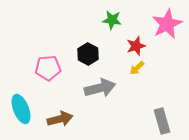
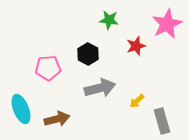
green star: moved 3 px left
yellow arrow: moved 33 px down
brown arrow: moved 3 px left
